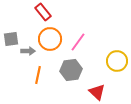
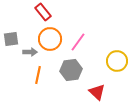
gray arrow: moved 2 px right, 1 px down
